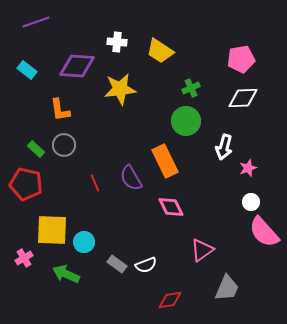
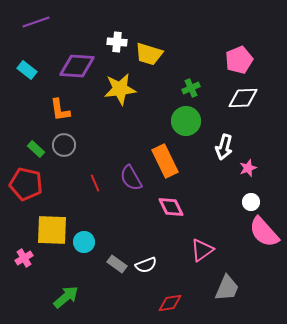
yellow trapezoid: moved 11 px left, 3 px down; rotated 16 degrees counterclockwise
pink pentagon: moved 2 px left, 1 px down; rotated 12 degrees counterclockwise
green arrow: moved 23 px down; rotated 116 degrees clockwise
red diamond: moved 3 px down
